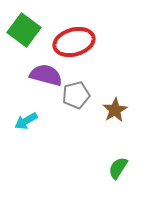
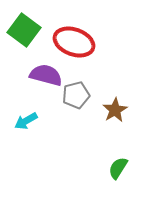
red ellipse: rotated 36 degrees clockwise
